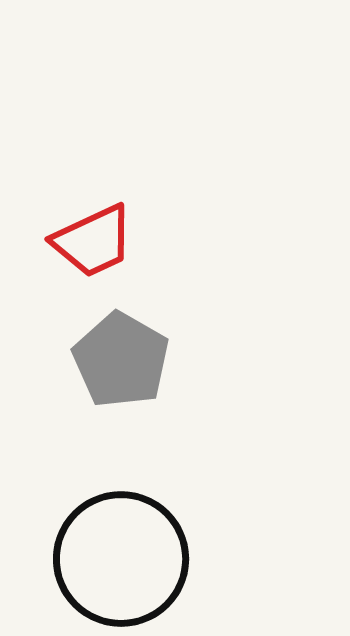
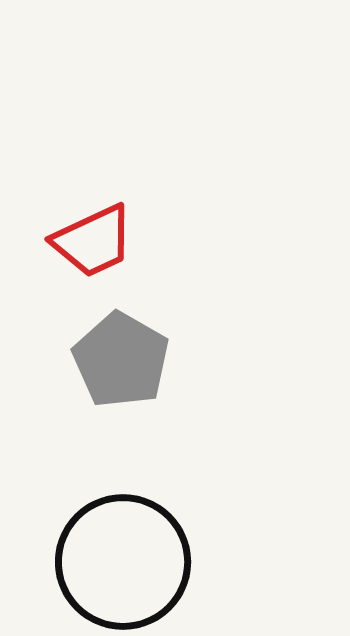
black circle: moved 2 px right, 3 px down
